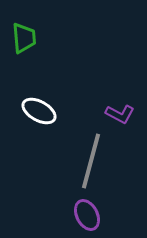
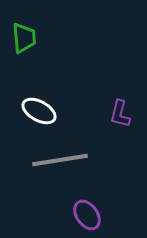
purple L-shape: rotated 76 degrees clockwise
gray line: moved 31 px left, 1 px up; rotated 66 degrees clockwise
purple ellipse: rotated 8 degrees counterclockwise
